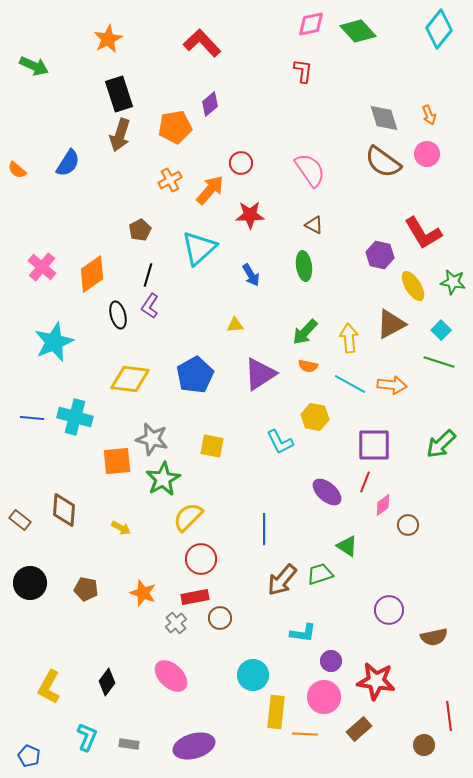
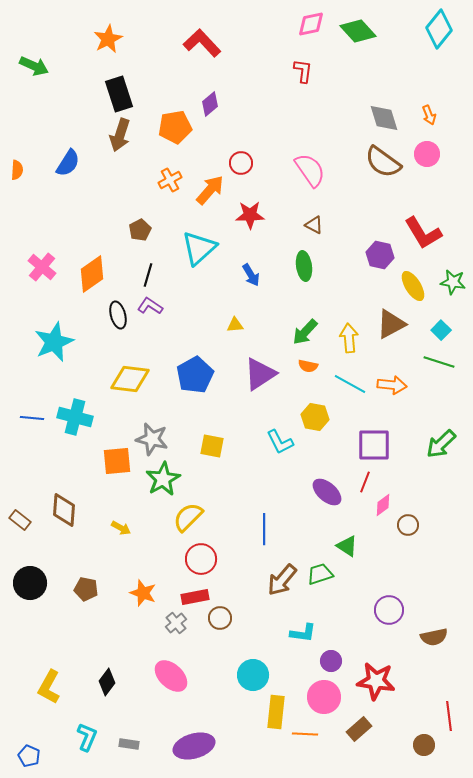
orange semicircle at (17, 170): rotated 126 degrees counterclockwise
purple L-shape at (150, 306): rotated 90 degrees clockwise
